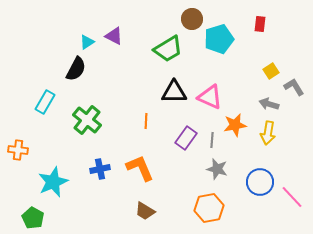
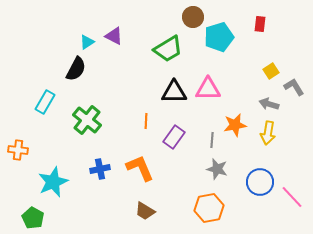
brown circle: moved 1 px right, 2 px up
cyan pentagon: moved 2 px up
pink triangle: moved 2 px left, 8 px up; rotated 24 degrees counterclockwise
purple rectangle: moved 12 px left, 1 px up
